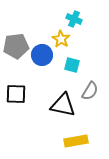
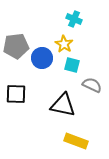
yellow star: moved 3 px right, 5 px down
blue circle: moved 3 px down
gray semicircle: moved 2 px right, 6 px up; rotated 96 degrees counterclockwise
yellow rectangle: rotated 30 degrees clockwise
